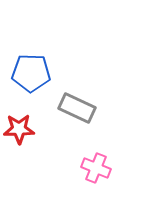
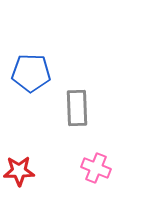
gray rectangle: rotated 63 degrees clockwise
red star: moved 42 px down
